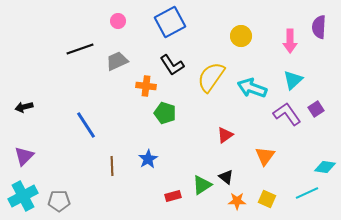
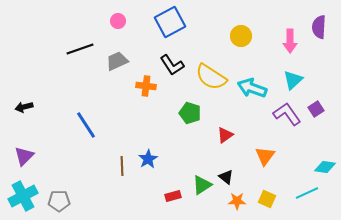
yellow semicircle: rotated 92 degrees counterclockwise
green pentagon: moved 25 px right
brown line: moved 10 px right
